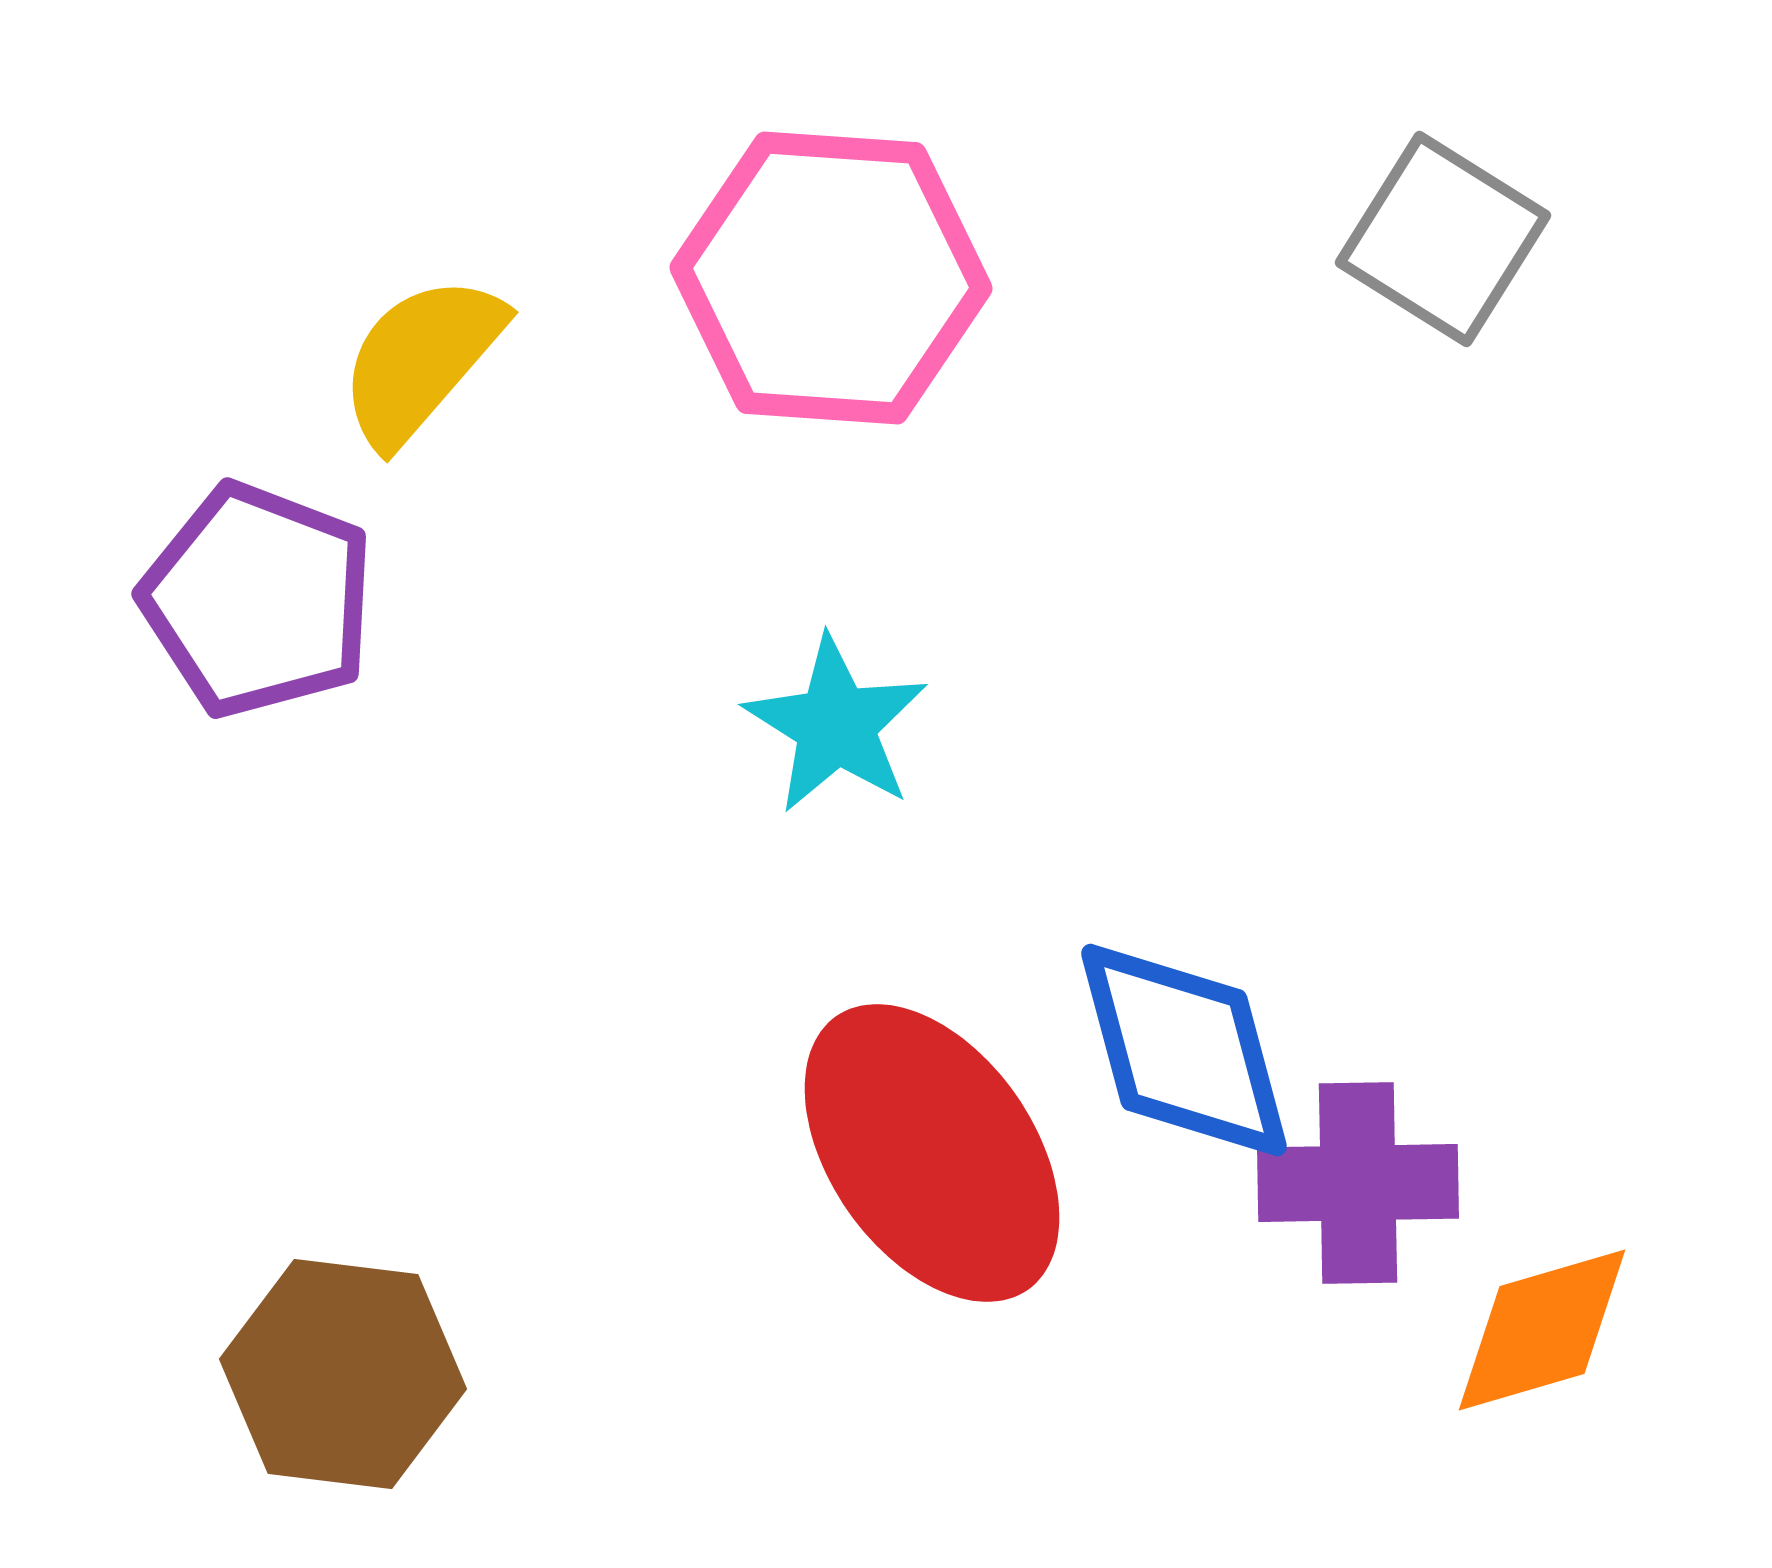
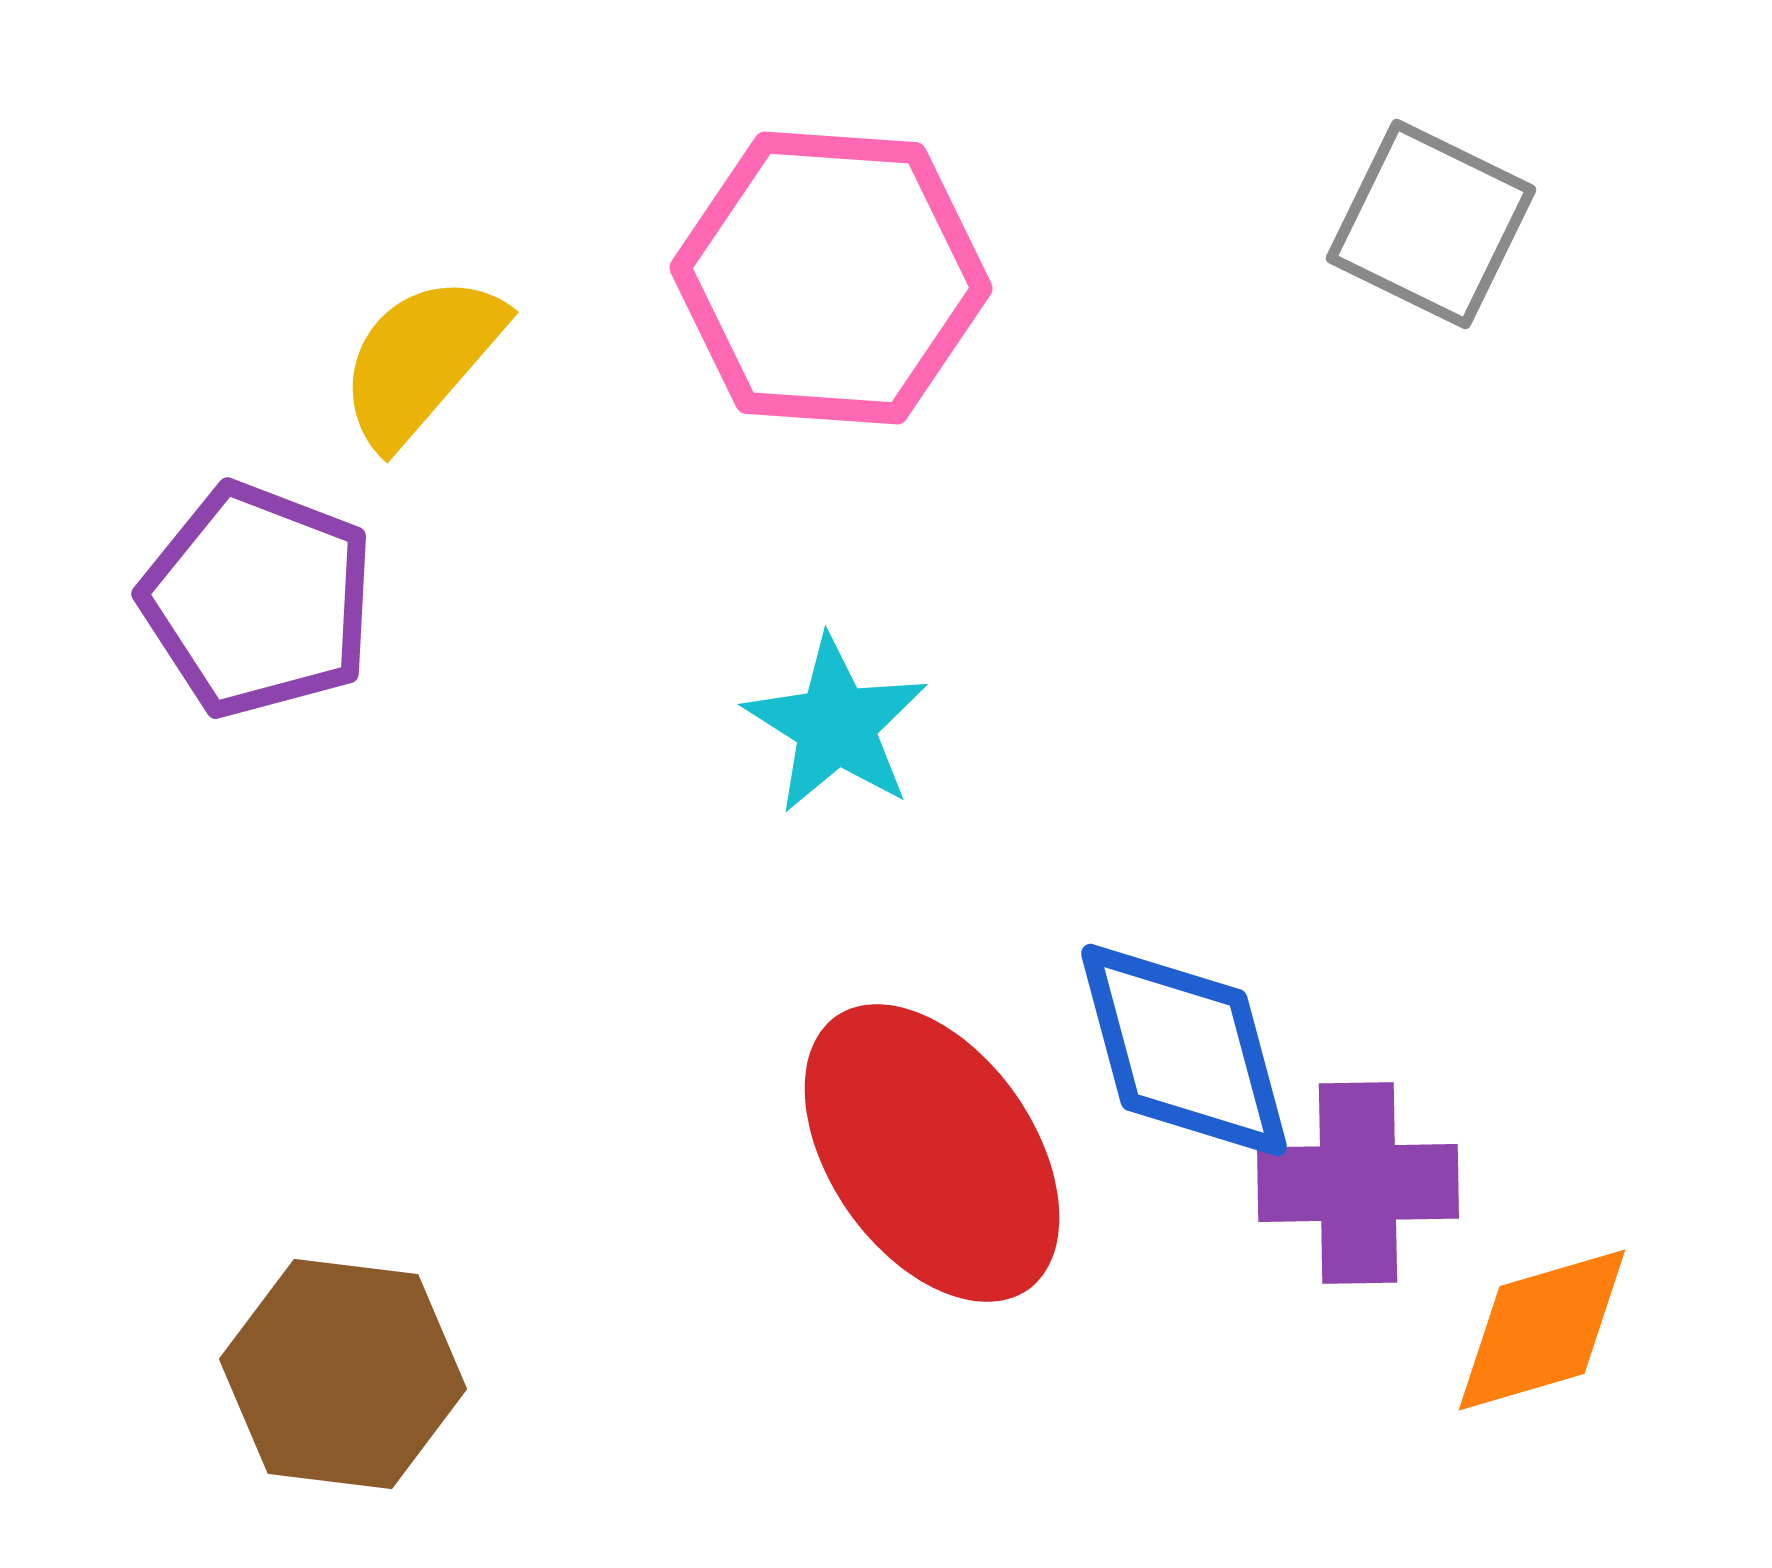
gray square: moved 12 px left, 15 px up; rotated 6 degrees counterclockwise
